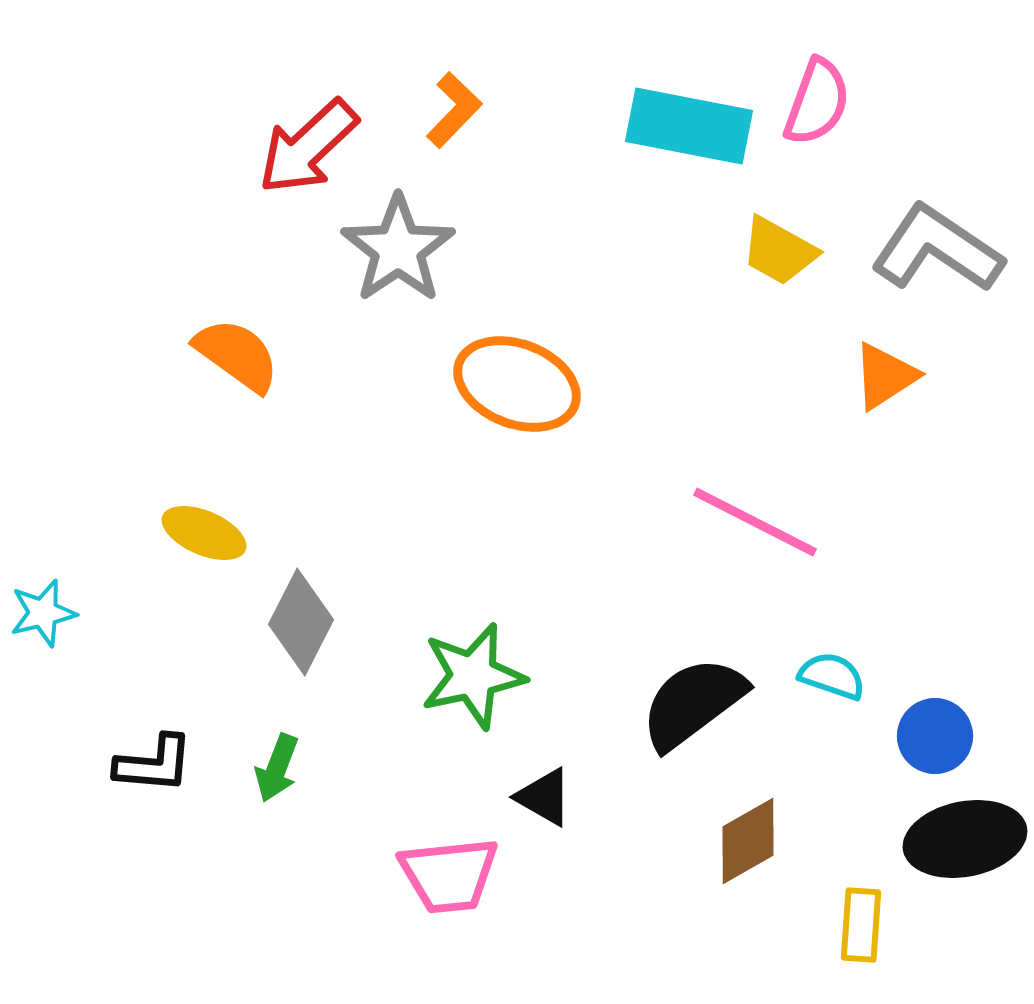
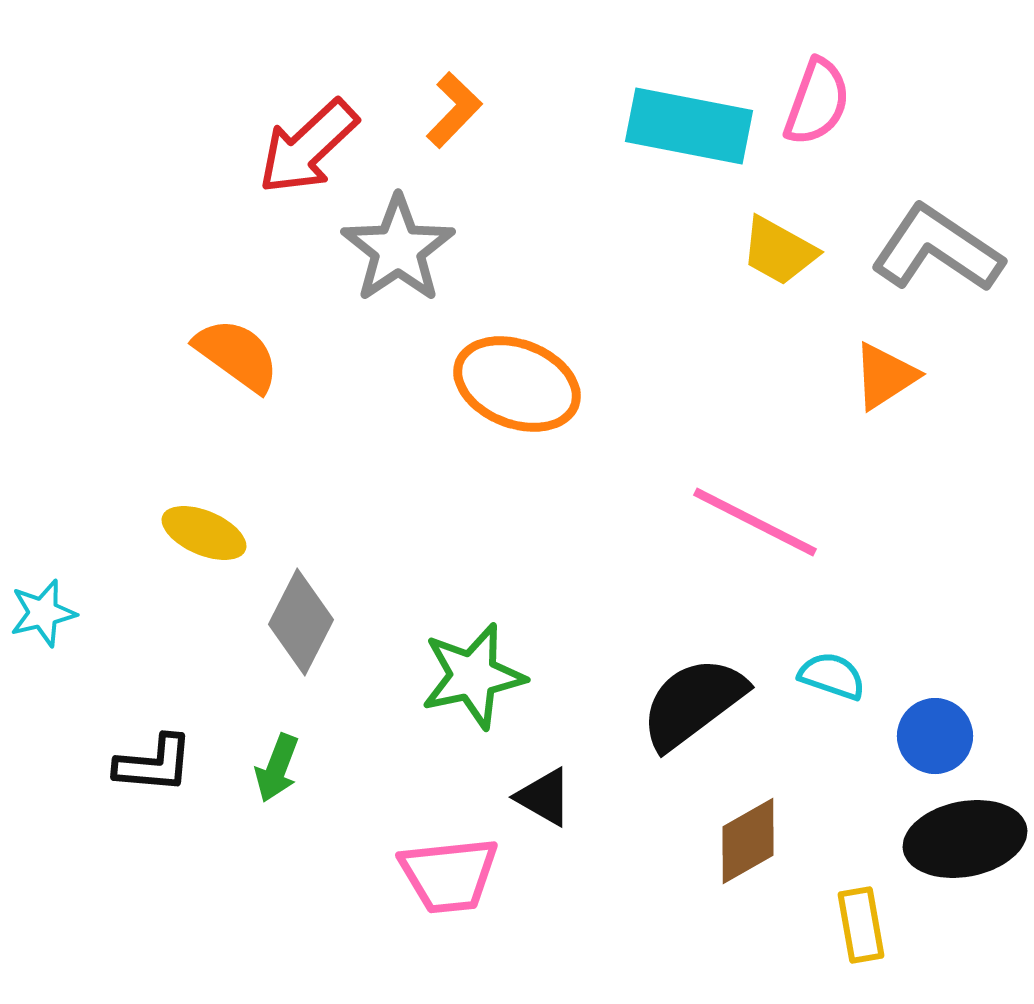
yellow rectangle: rotated 14 degrees counterclockwise
